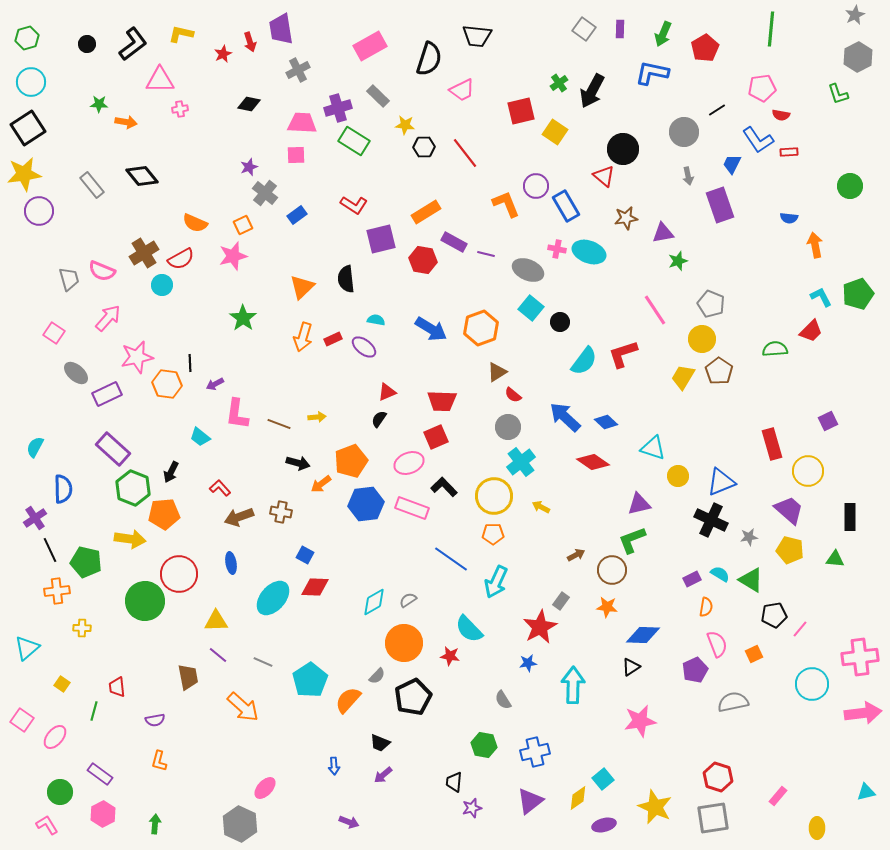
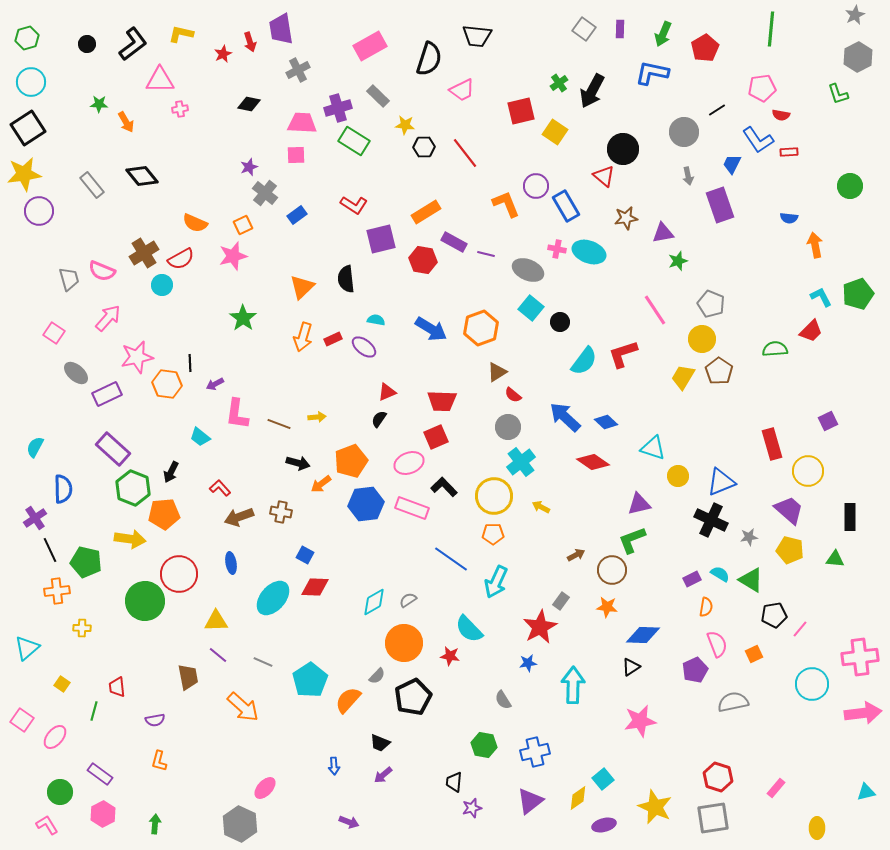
orange arrow at (126, 122): rotated 50 degrees clockwise
pink rectangle at (778, 796): moved 2 px left, 8 px up
